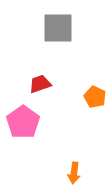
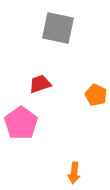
gray square: rotated 12 degrees clockwise
orange pentagon: moved 1 px right, 2 px up
pink pentagon: moved 2 px left, 1 px down
